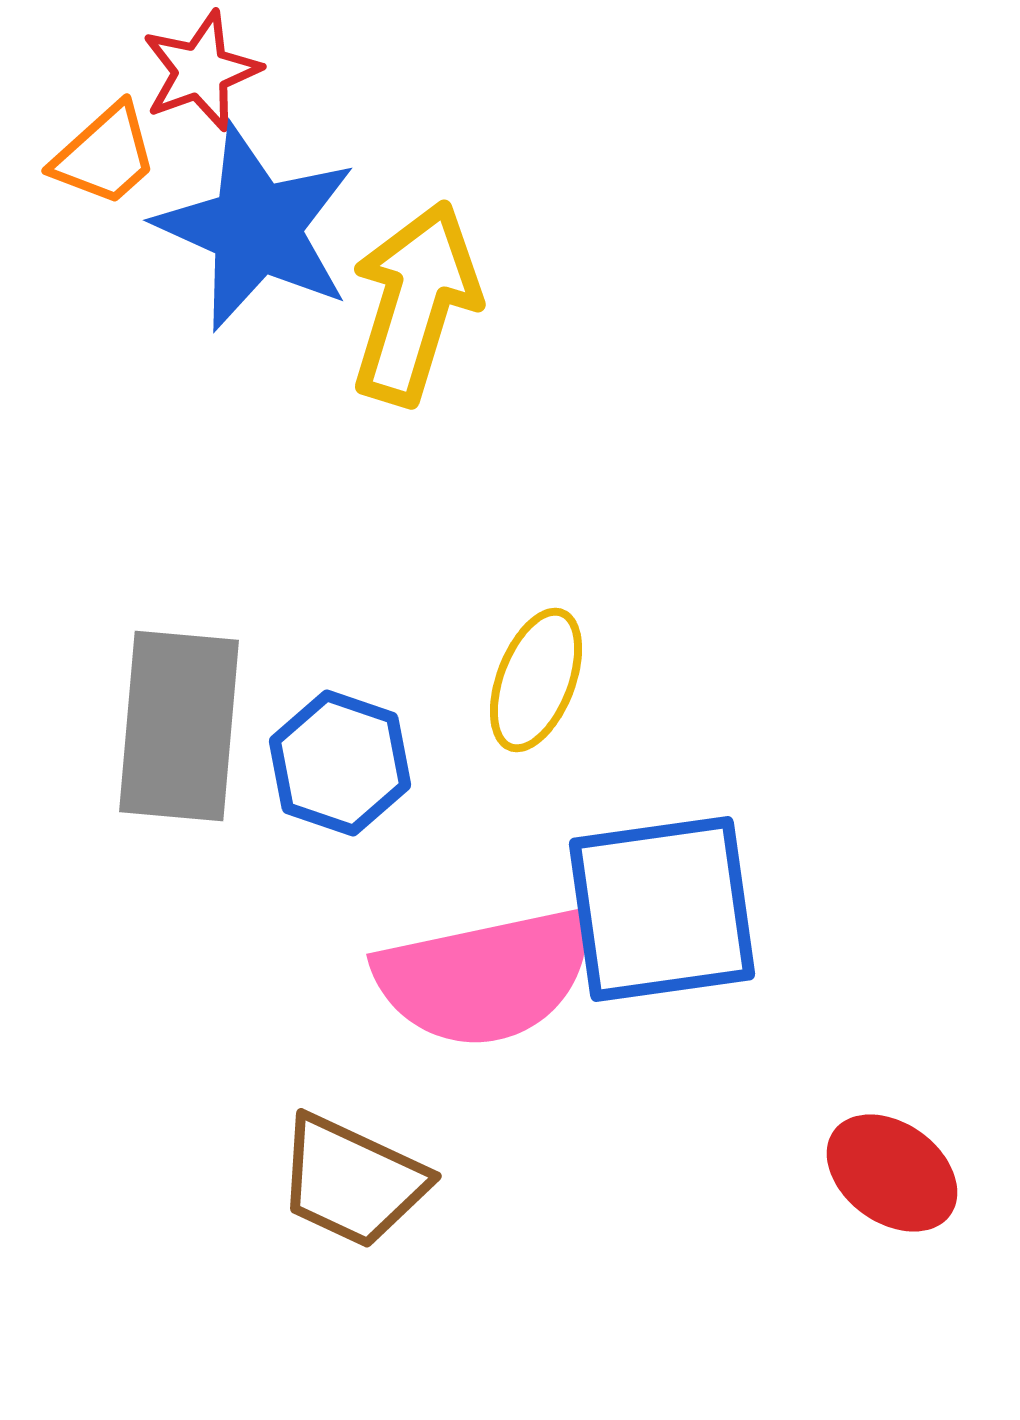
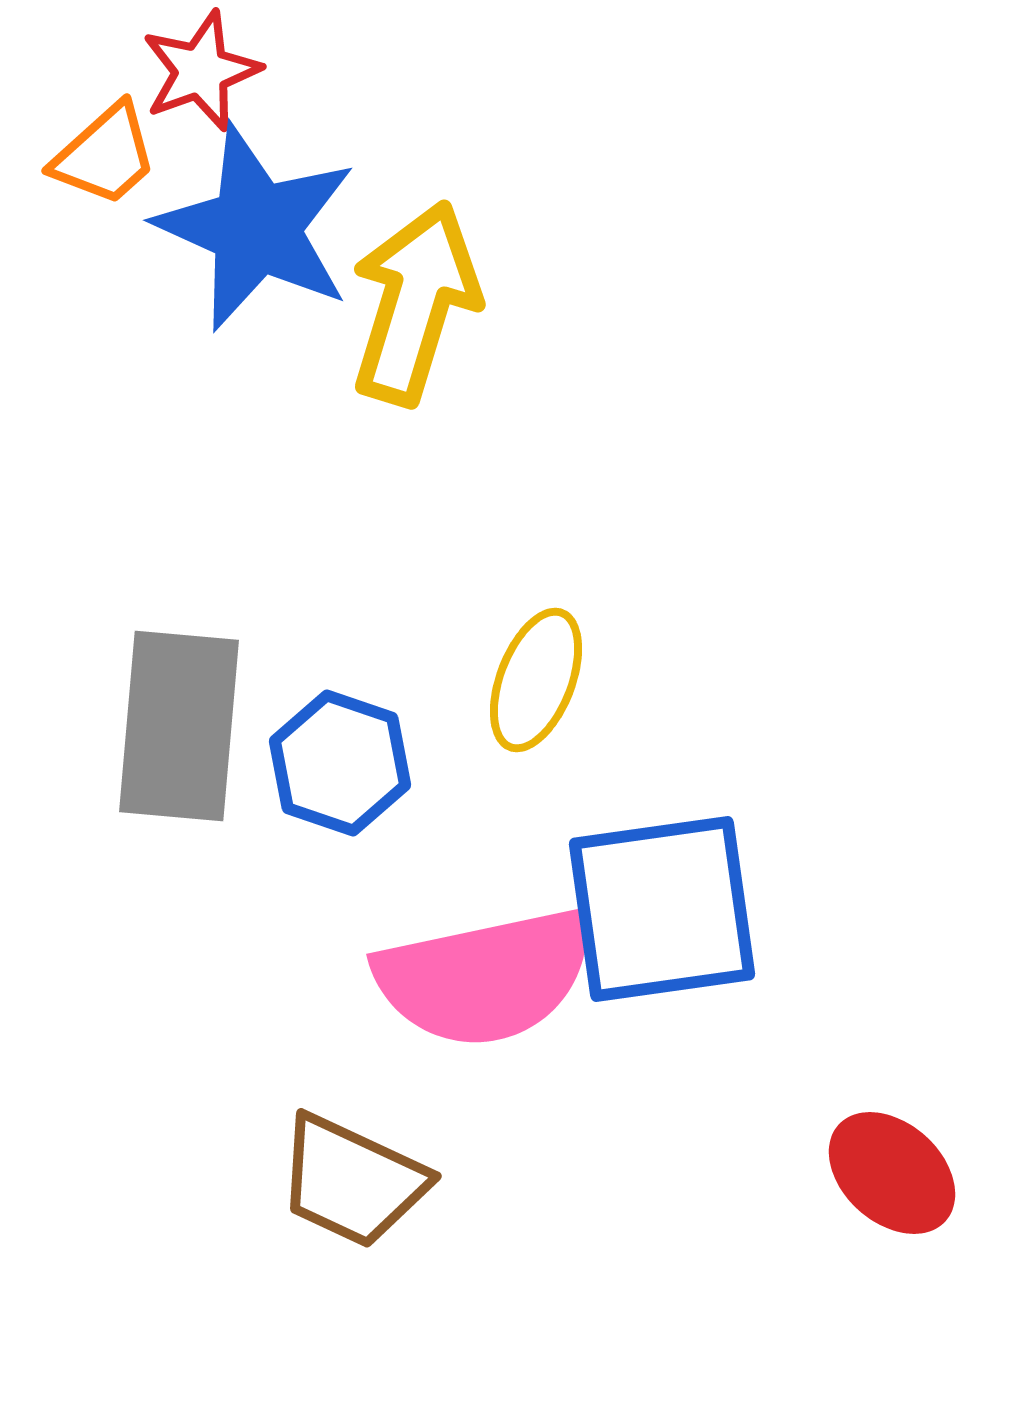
red ellipse: rotated 6 degrees clockwise
